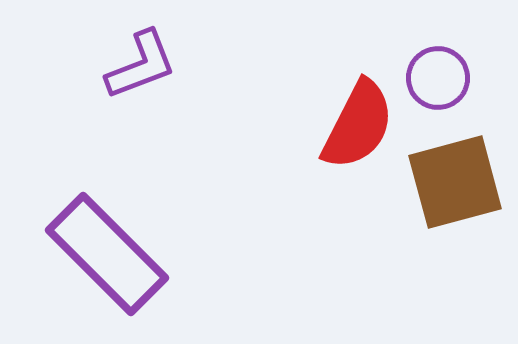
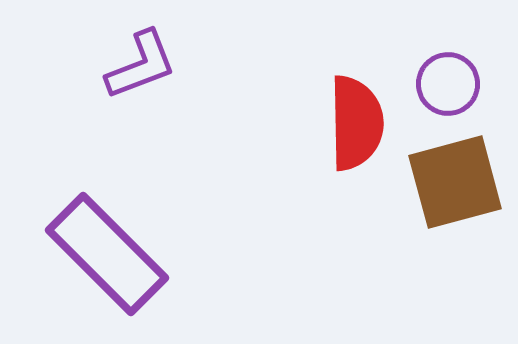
purple circle: moved 10 px right, 6 px down
red semicircle: moved 2 px left, 2 px up; rotated 28 degrees counterclockwise
